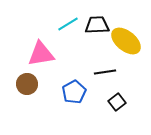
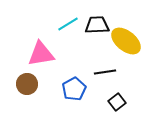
blue pentagon: moved 3 px up
